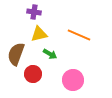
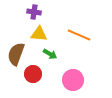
yellow triangle: rotated 18 degrees clockwise
